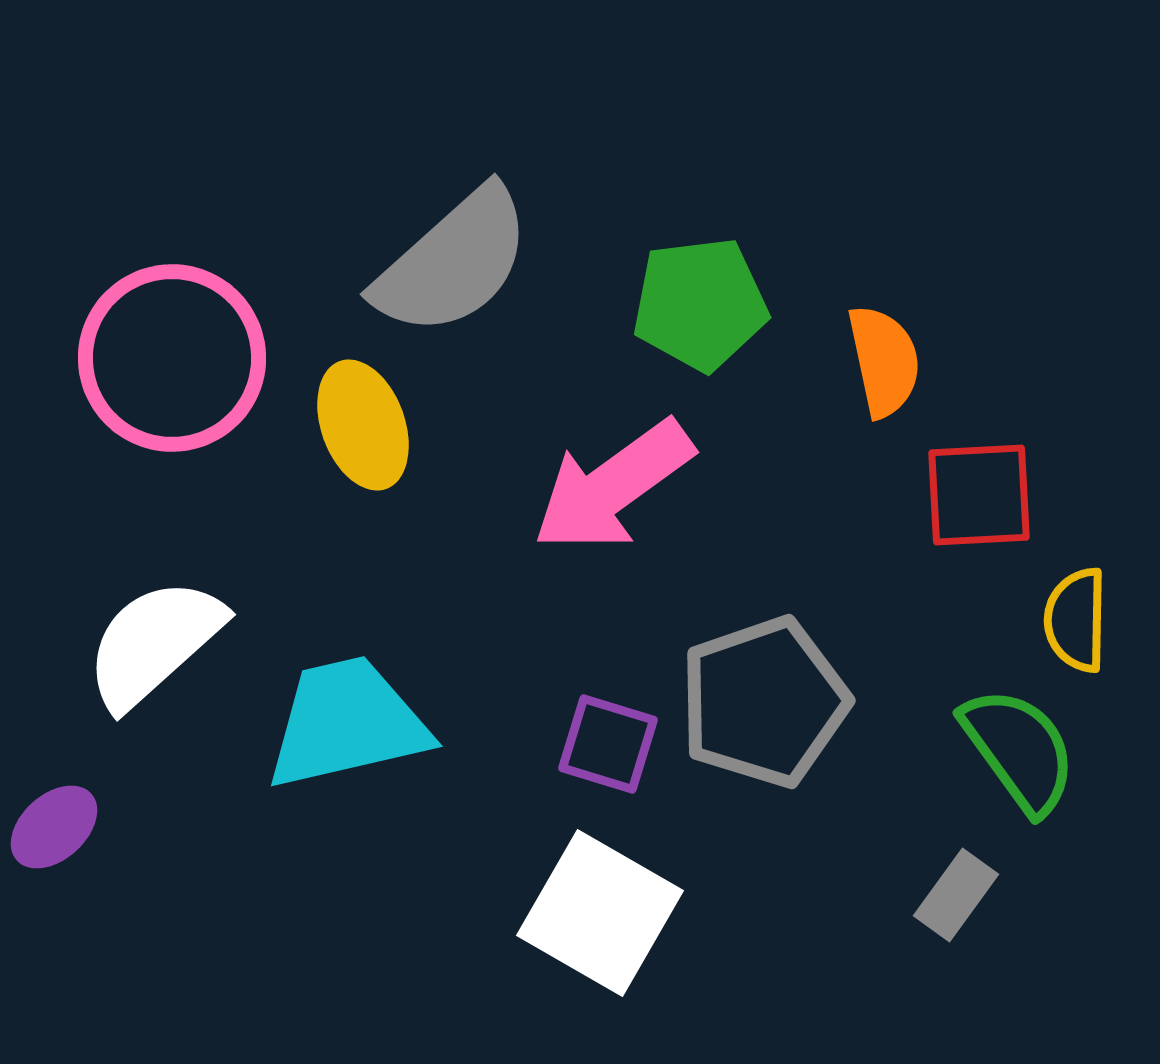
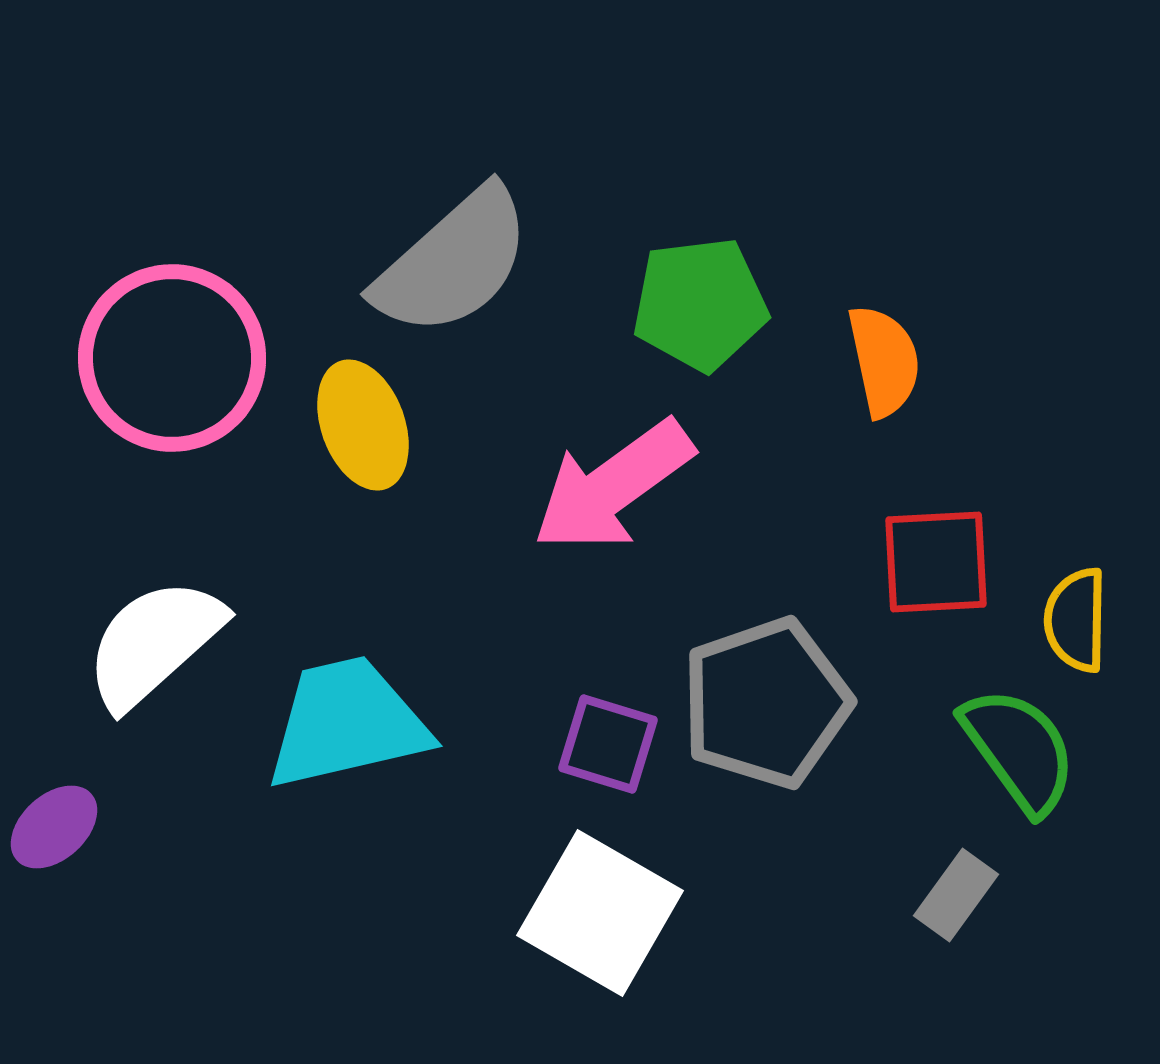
red square: moved 43 px left, 67 px down
gray pentagon: moved 2 px right, 1 px down
